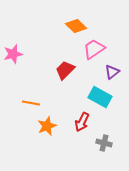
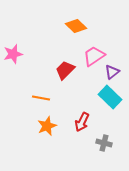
pink trapezoid: moved 7 px down
cyan rectangle: moved 10 px right; rotated 15 degrees clockwise
orange line: moved 10 px right, 5 px up
